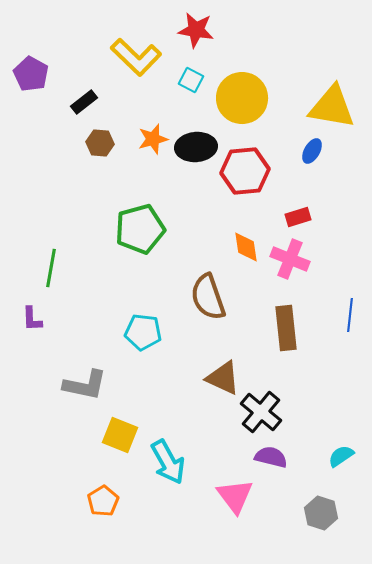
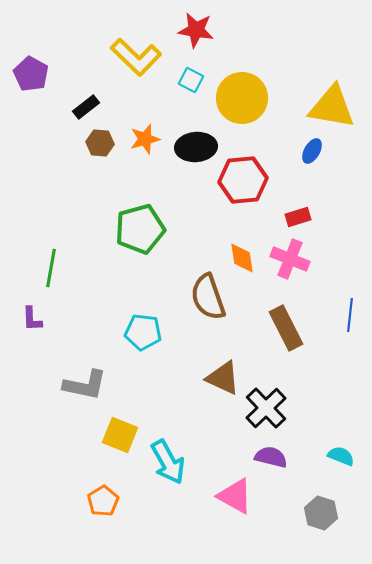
black rectangle: moved 2 px right, 5 px down
orange star: moved 8 px left
red hexagon: moved 2 px left, 9 px down
orange diamond: moved 4 px left, 11 px down
brown rectangle: rotated 21 degrees counterclockwise
black cross: moved 5 px right, 4 px up; rotated 6 degrees clockwise
cyan semicircle: rotated 56 degrees clockwise
pink triangle: rotated 24 degrees counterclockwise
